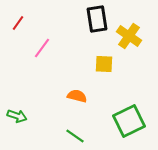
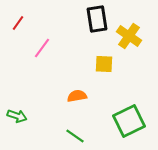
orange semicircle: rotated 24 degrees counterclockwise
